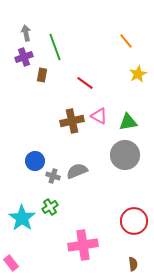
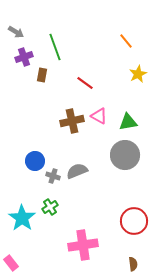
gray arrow: moved 10 px left, 1 px up; rotated 133 degrees clockwise
